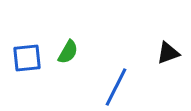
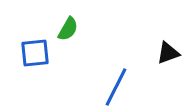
green semicircle: moved 23 px up
blue square: moved 8 px right, 5 px up
